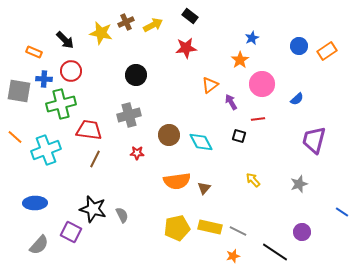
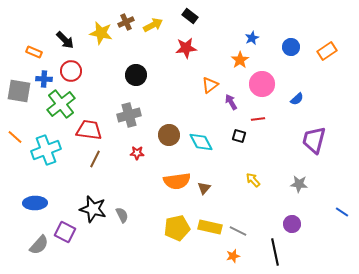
blue circle at (299, 46): moved 8 px left, 1 px down
green cross at (61, 104): rotated 24 degrees counterclockwise
gray star at (299, 184): rotated 24 degrees clockwise
purple square at (71, 232): moved 6 px left
purple circle at (302, 232): moved 10 px left, 8 px up
black line at (275, 252): rotated 44 degrees clockwise
